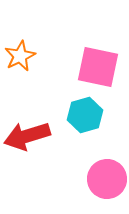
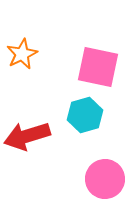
orange star: moved 2 px right, 2 px up
pink circle: moved 2 px left
